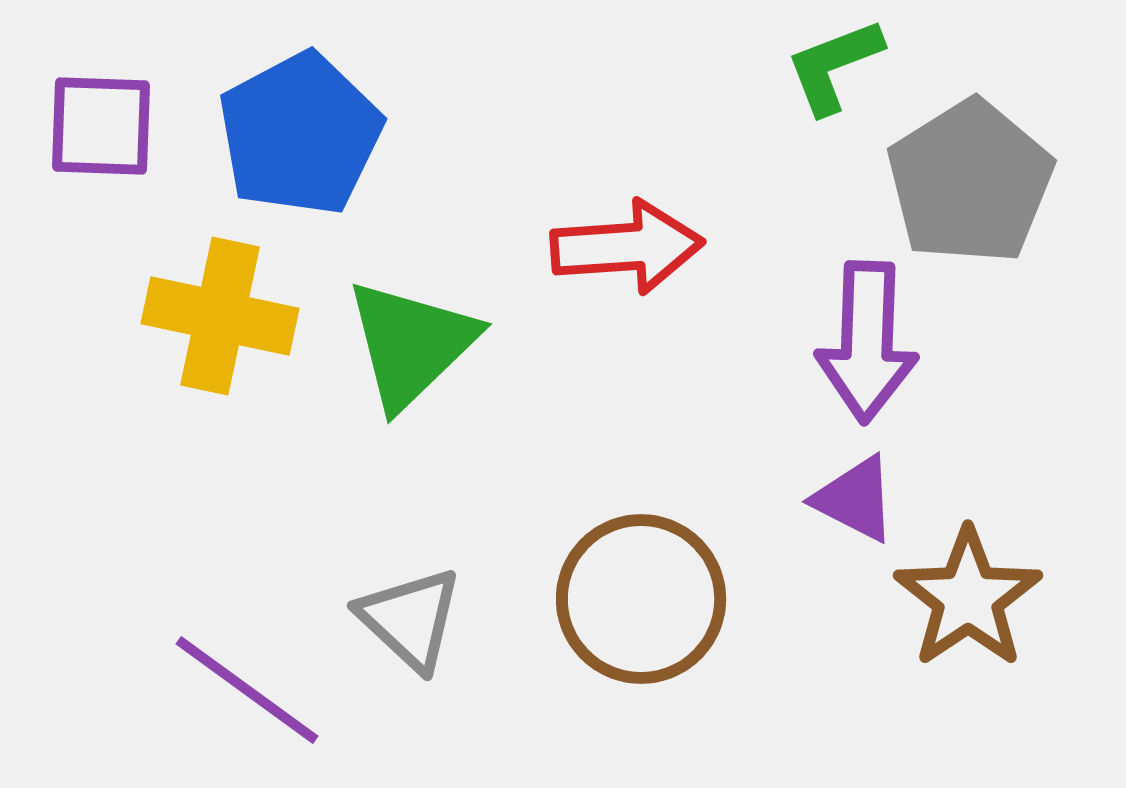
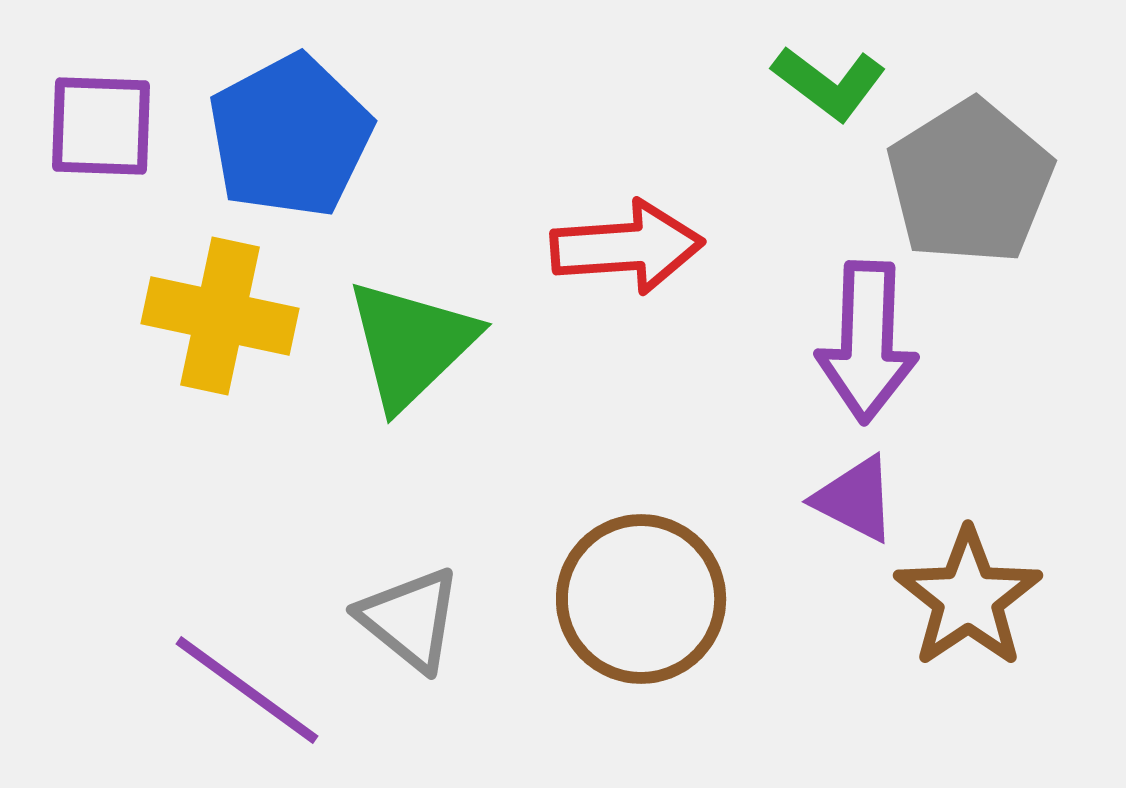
green L-shape: moved 5 px left, 17 px down; rotated 122 degrees counterclockwise
blue pentagon: moved 10 px left, 2 px down
gray triangle: rotated 4 degrees counterclockwise
